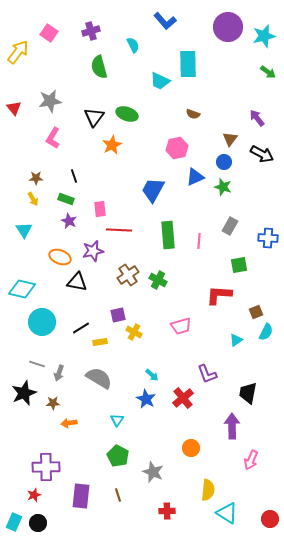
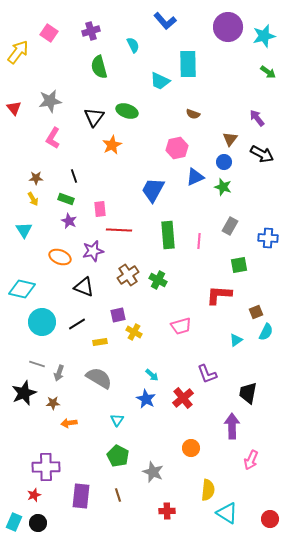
green ellipse at (127, 114): moved 3 px up
black triangle at (77, 282): moved 7 px right, 5 px down; rotated 10 degrees clockwise
black line at (81, 328): moved 4 px left, 4 px up
